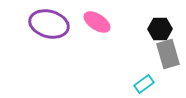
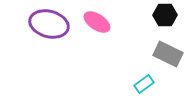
black hexagon: moved 5 px right, 14 px up
gray rectangle: rotated 48 degrees counterclockwise
